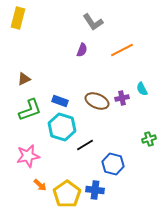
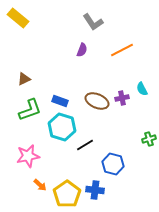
yellow rectangle: rotated 65 degrees counterclockwise
